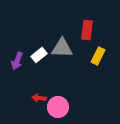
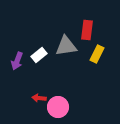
gray triangle: moved 4 px right, 2 px up; rotated 10 degrees counterclockwise
yellow rectangle: moved 1 px left, 2 px up
